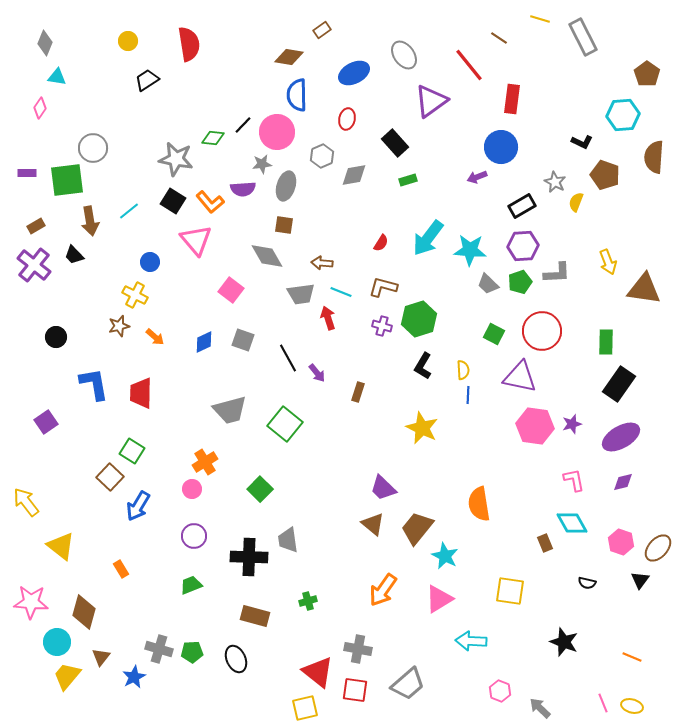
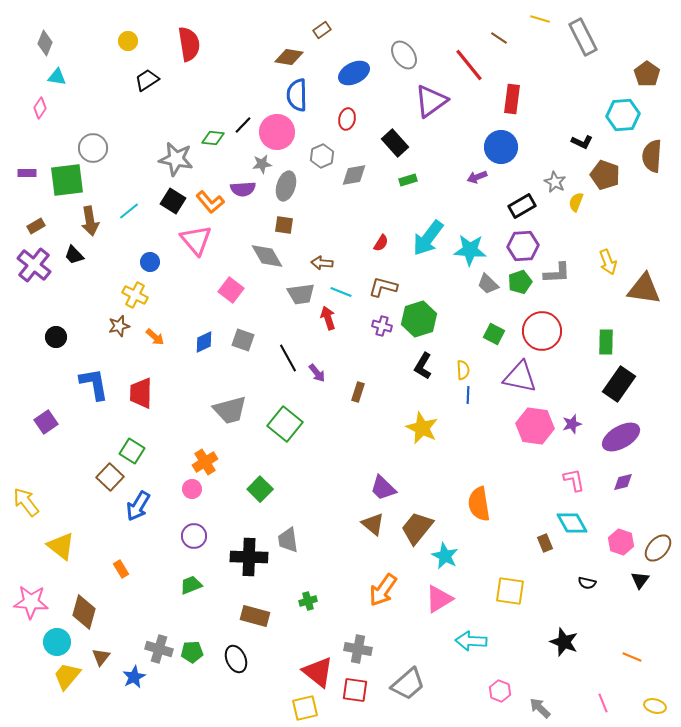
brown semicircle at (654, 157): moved 2 px left, 1 px up
yellow ellipse at (632, 706): moved 23 px right
